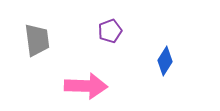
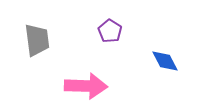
purple pentagon: rotated 20 degrees counterclockwise
blue diamond: rotated 60 degrees counterclockwise
